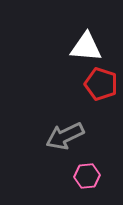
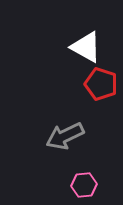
white triangle: rotated 24 degrees clockwise
pink hexagon: moved 3 px left, 9 px down
